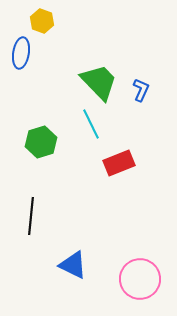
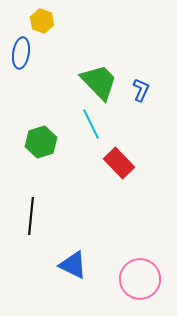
red rectangle: rotated 68 degrees clockwise
